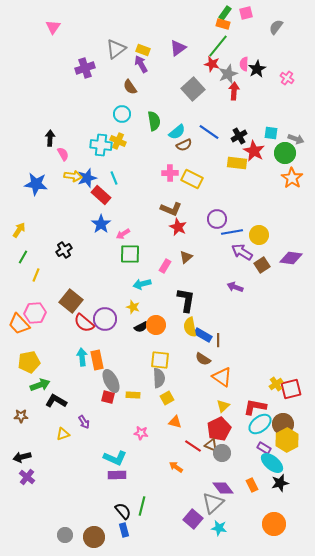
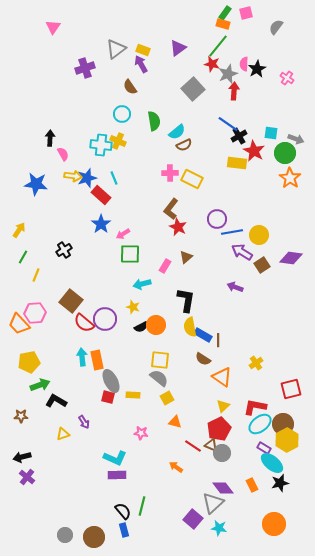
blue line at (209, 132): moved 19 px right, 8 px up
orange star at (292, 178): moved 2 px left
brown L-shape at (171, 209): rotated 105 degrees clockwise
gray semicircle at (159, 378): rotated 48 degrees counterclockwise
yellow cross at (276, 384): moved 20 px left, 21 px up
